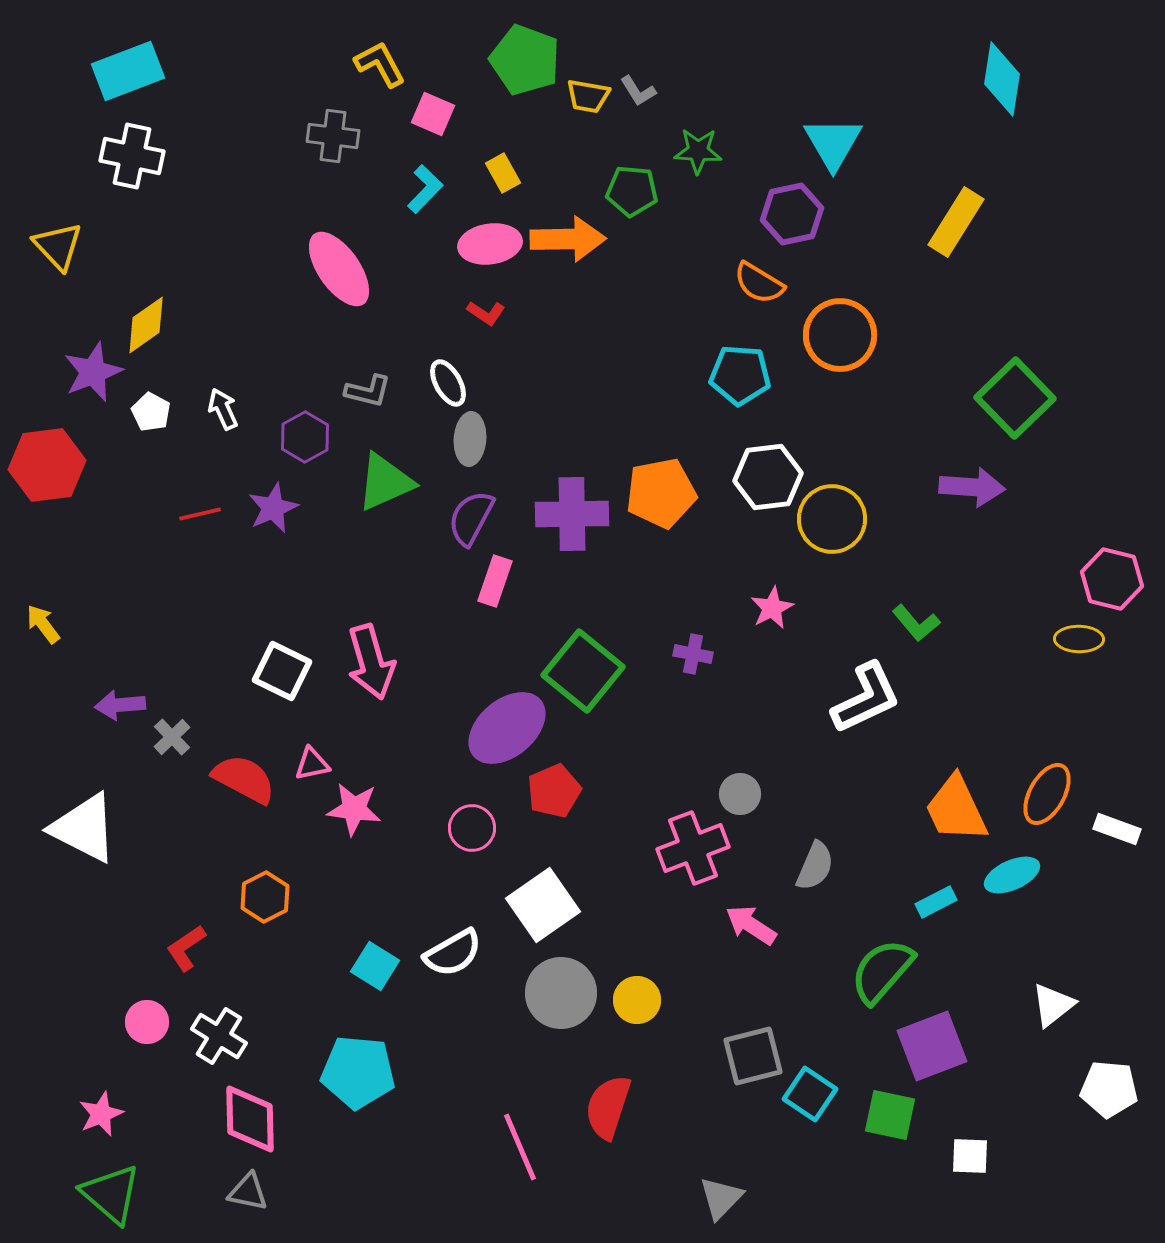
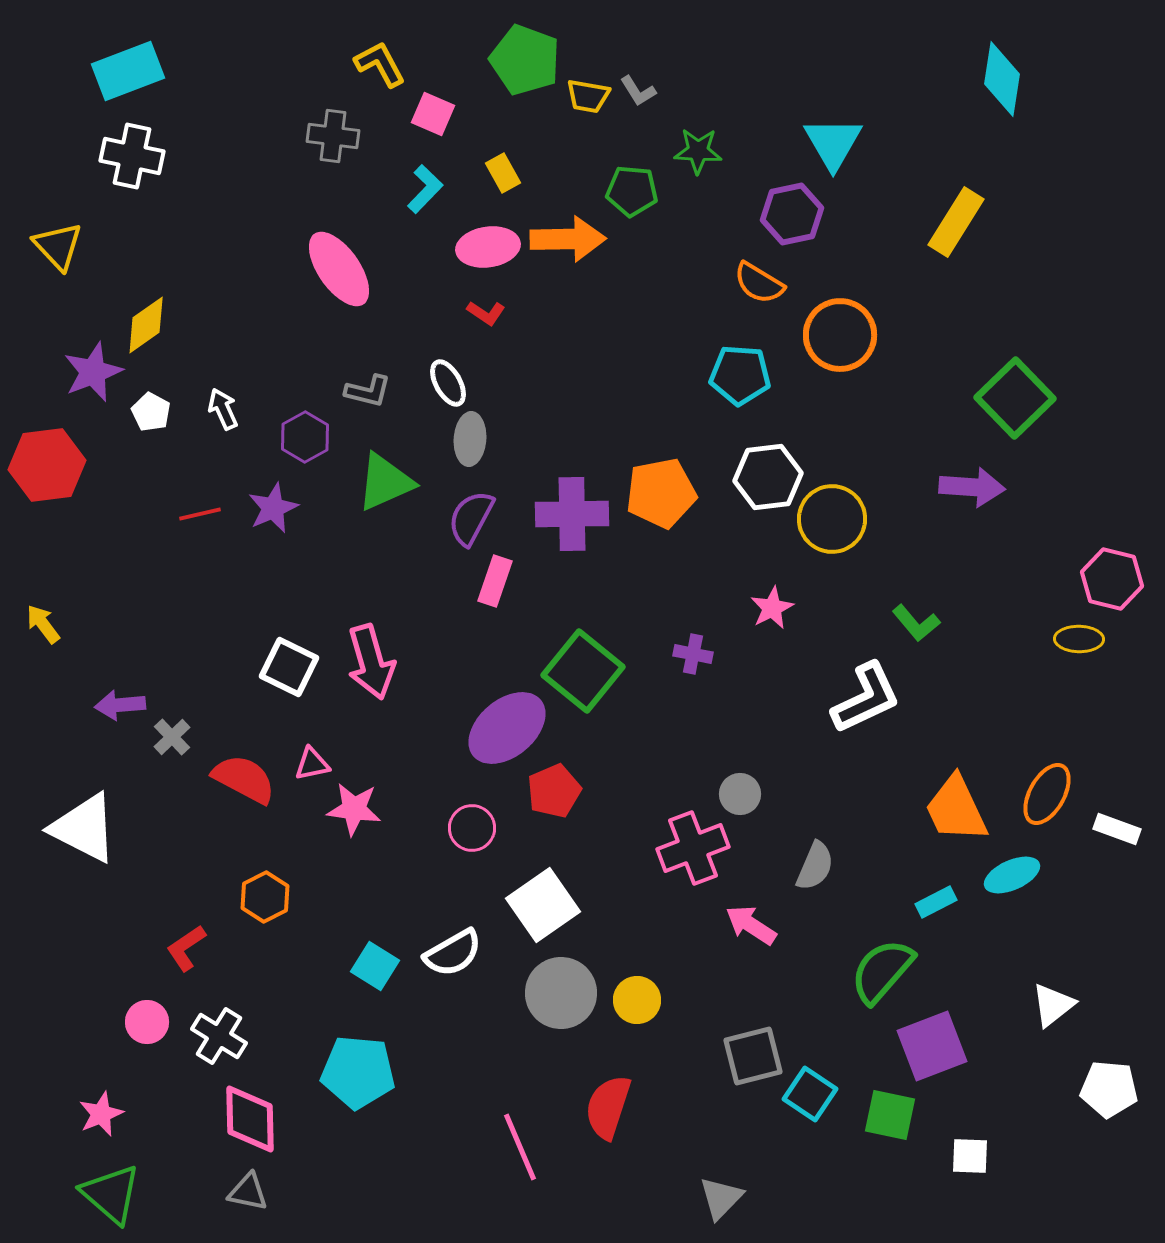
pink ellipse at (490, 244): moved 2 px left, 3 px down
white square at (282, 671): moved 7 px right, 4 px up
